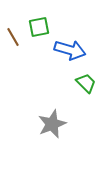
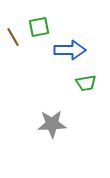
blue arrow: rotated 16 degrees counterclockwise
green trapezoid: rotated 125 degrees clockwise
gray star: rotated 20 degrees clockwise
